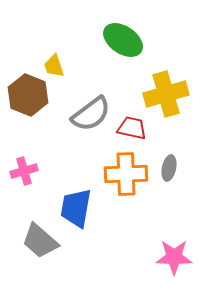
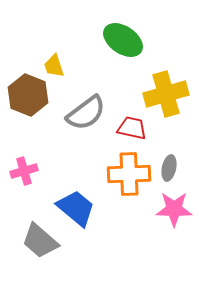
gray semicircle: moved 5 px left, 1 px up
orange cross: moved 3 px right
blue trapezoid: rotated 120 degrees clockwise
pink star: moved 48 px up
